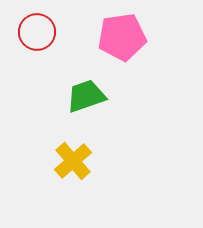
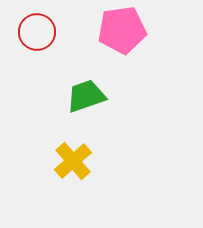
pink pentagon: moved 7 px up
